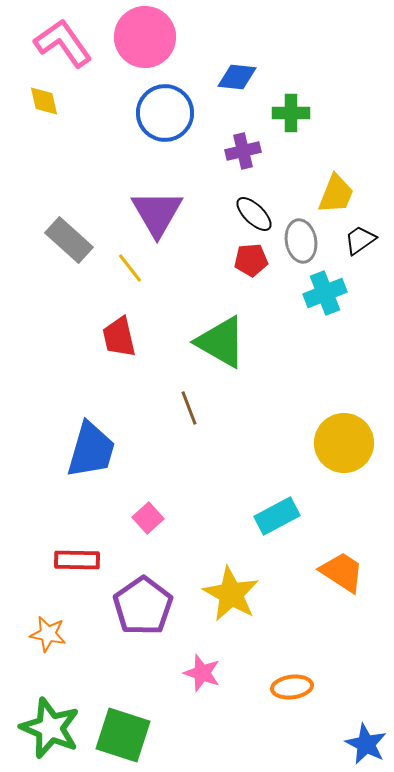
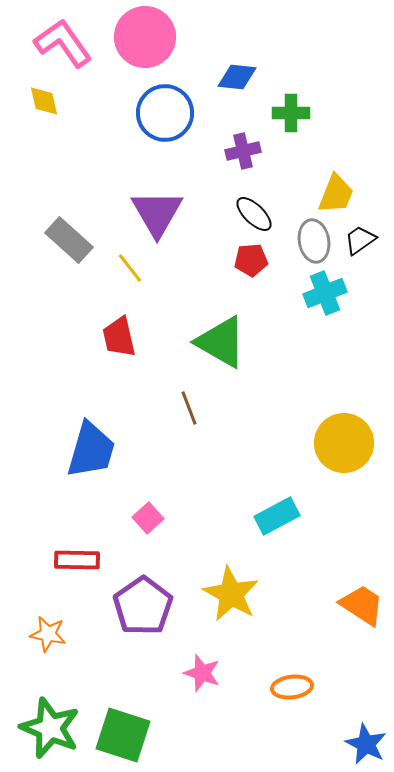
gray ellipse: moved 13 px right
orange trapezoid: moved 20 px right, 33 px down
